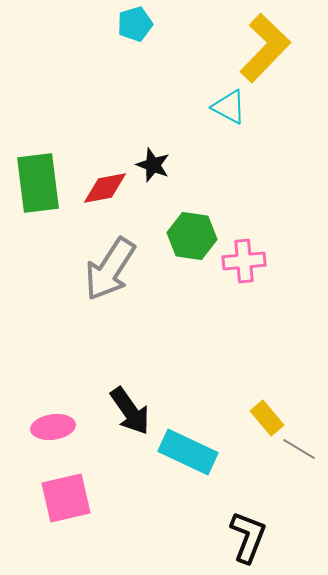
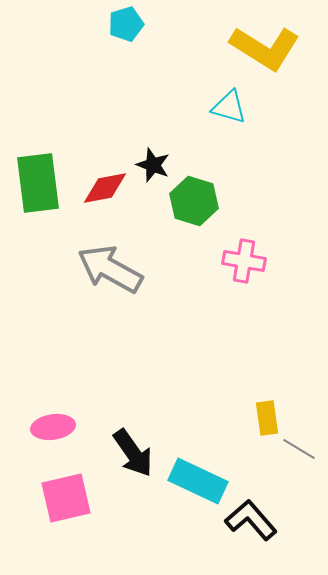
cyan pentagon: moved 9 px left
yellow L-shape: rotated 78 degrees clockwise
cyan triangle: rotated 12 degrees counterclockwise
green hexagon: moved 2 px right, 35 px up; rotated 9 degrees clockwise
pink cross: rotated 15 degrees clockwise
gray arrow: rotated 86 degrees clockwise
black arrow: moved 3 px right, 42 px down
yellow rectangle: rotated 32 degrees clockwise
cyan rectangle: moved 10 px right, 29 px down
black L-shape: moved 3 px right, 17 px up; rotated 62 degrees counterclockwise
